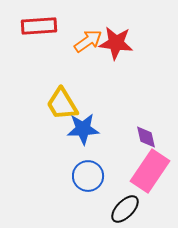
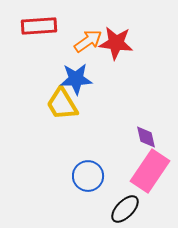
blue star: moved 7 px left, 50 px up
